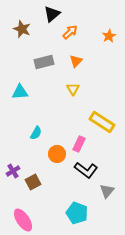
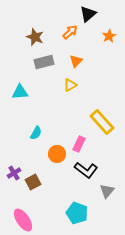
black triangle: moved 36 px right
brown star: moved 13 px right, 8 px down
yellow triangle: moved 3 px left, 4 px up; rotated 32 degrees clockwise
yellow rectangle: rotated 15 degrees clockwise
purple cross: moved 1 px right, 2 px down
